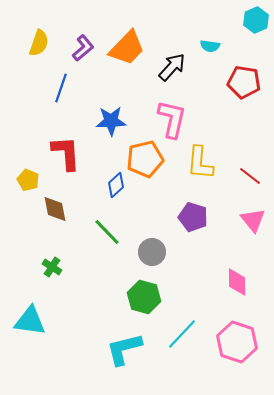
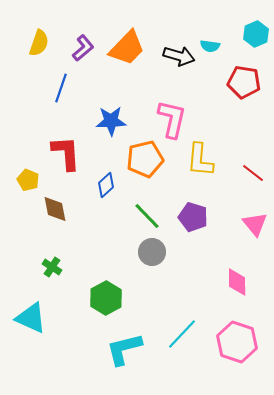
cyan hexagon: moved 14 px down
black arrow: moved 7 px right, 11 px up; rotated 64 degrees clockwise
yellow L-shape: moved 3 px up
red line: moved 3 px right, 3 px up
blue diamond: moved 10 px left
pink triangle: moved 2 px right, 4 px down
green line: moved 40 px right, 16 px up
green hexagon: moved 38 px left, 1 px down; rotated 16 degrees clockwise
cyan triangle: moved 1 px right, 3 px up; rotated 16 degrees clockwise
